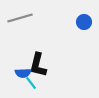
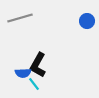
blue circle: moved 3 px right, 1 px up
black L-shape: rotated 15 degrees clockwise
cyan line: moved 3 px right, 1 px down
